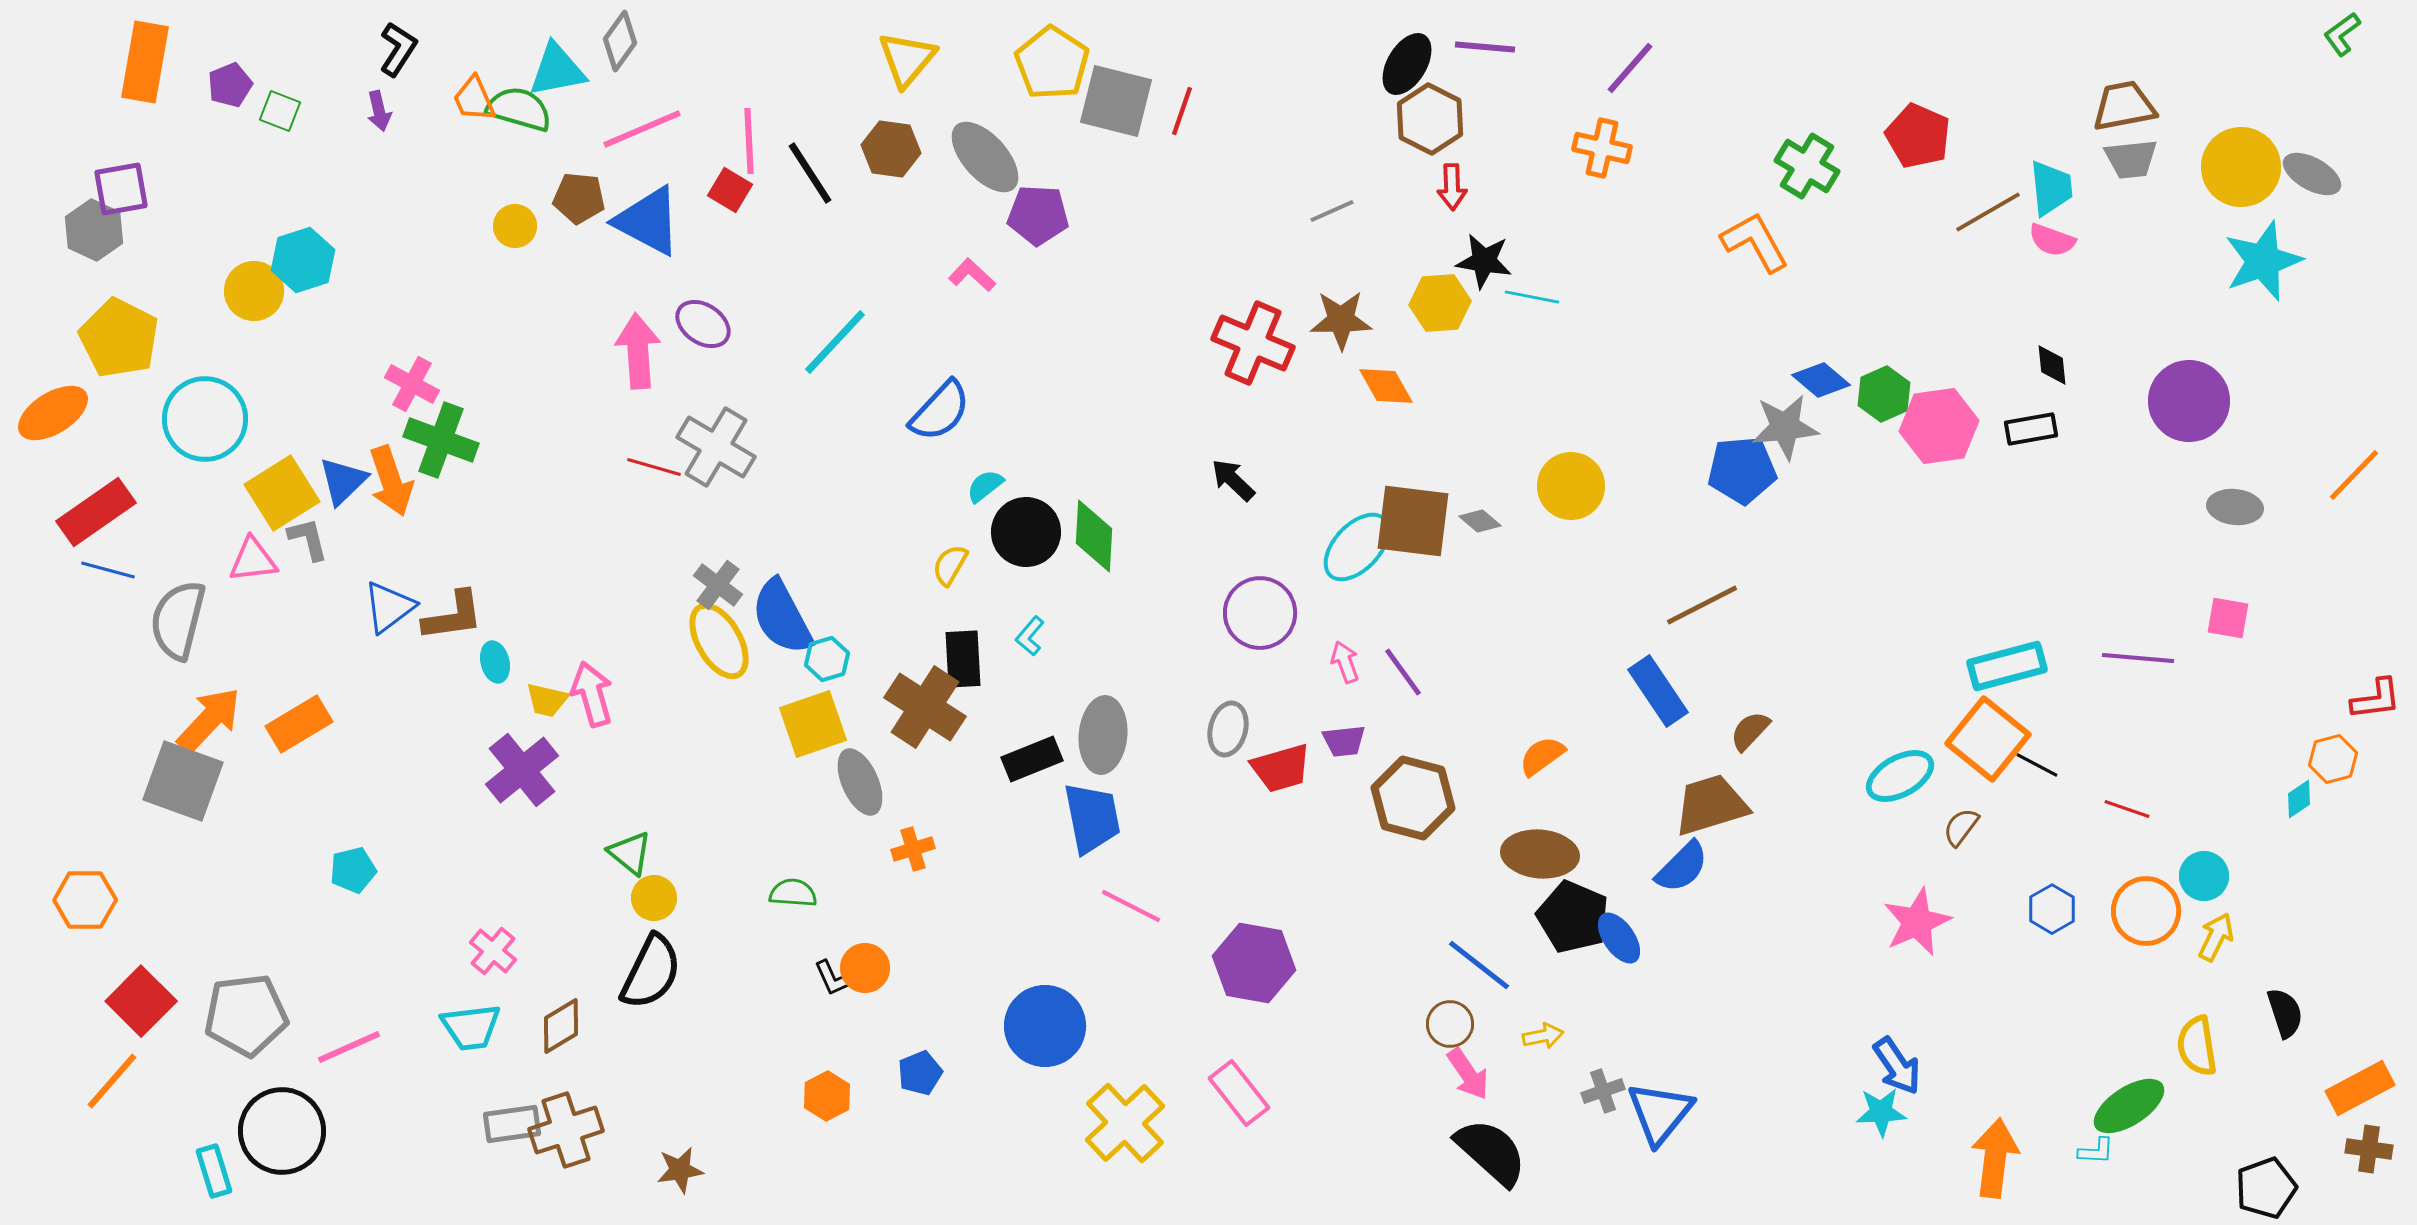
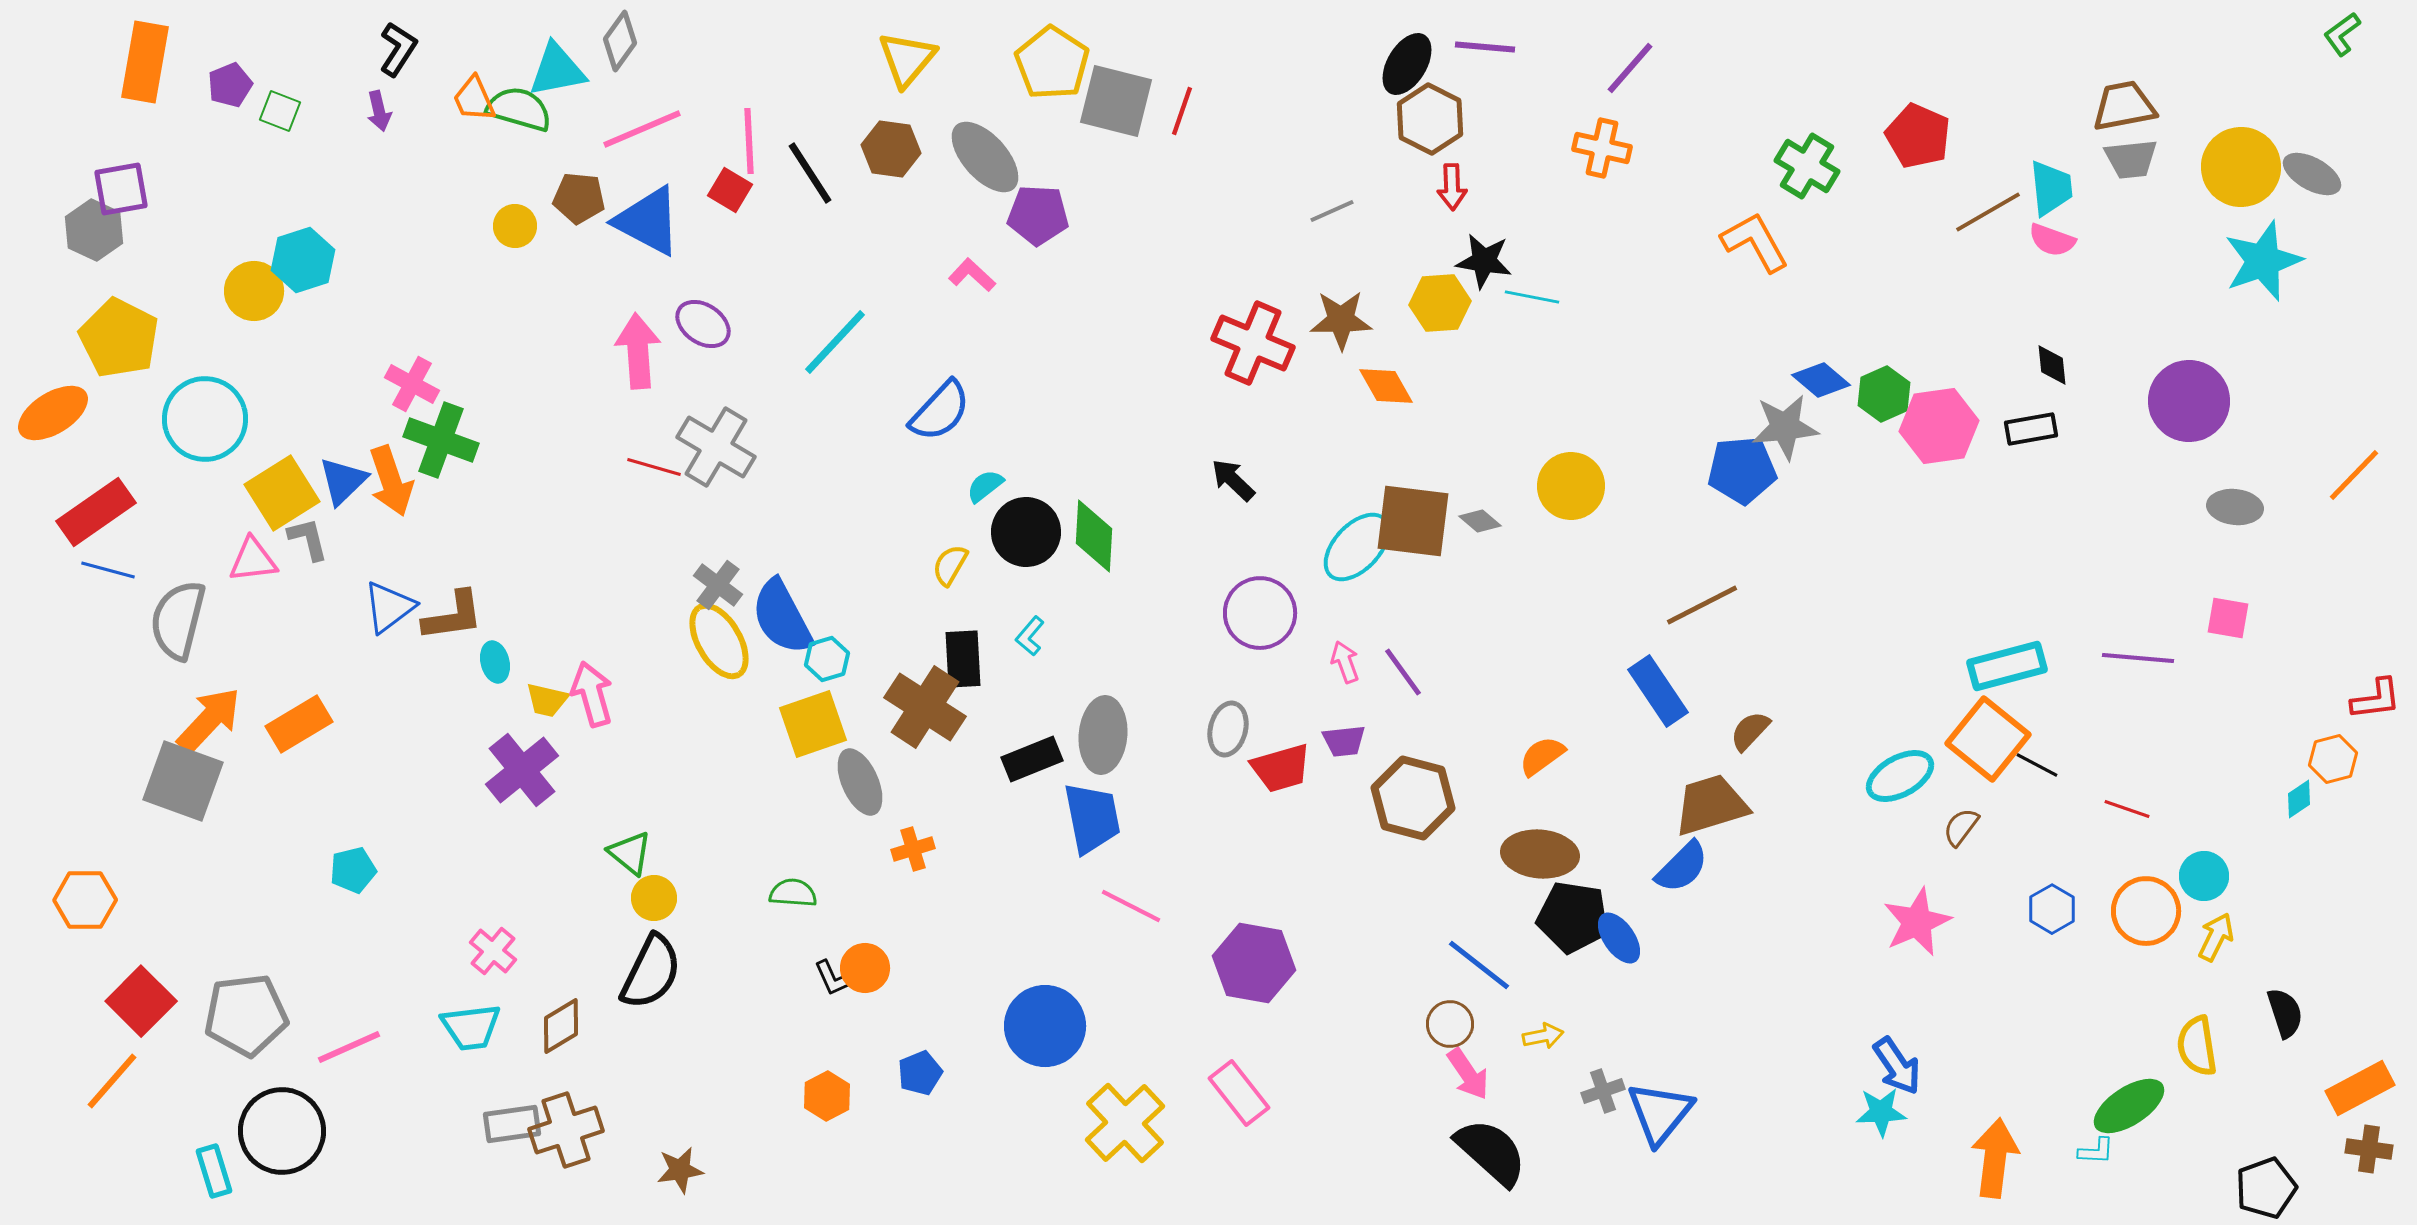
black pentagon at (1573, 917): rotated 14 degrees counterclockwise
